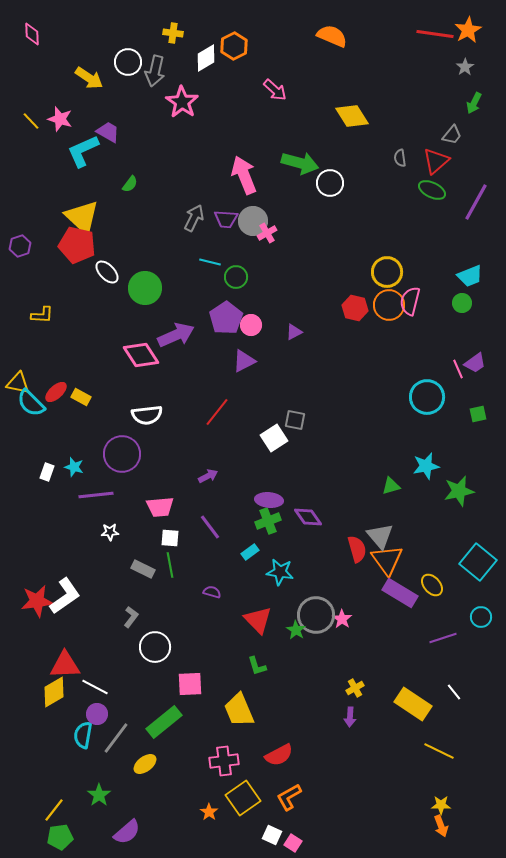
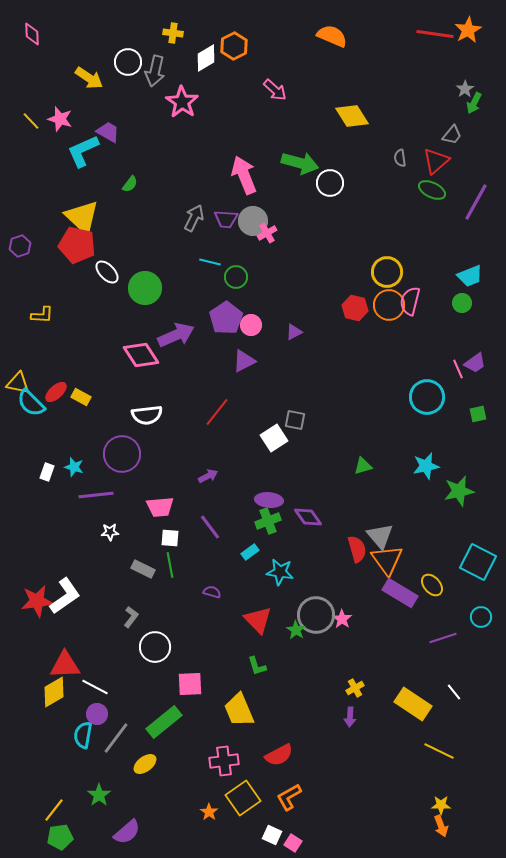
gray star at (465, 67): moved 22 px down
green triangle at (391, 486): moved 28 px left, 20 px up
cyan square at (478, 562): rotated 12 degrees counterclockwise
